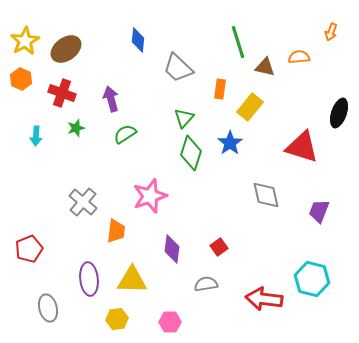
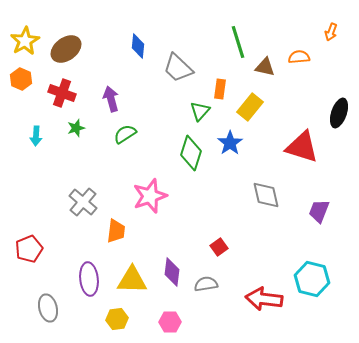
blue diamond: moved 6 px down
green triangle: moved 16 px right, 7 px up
purple diamond: moved 23 px down
